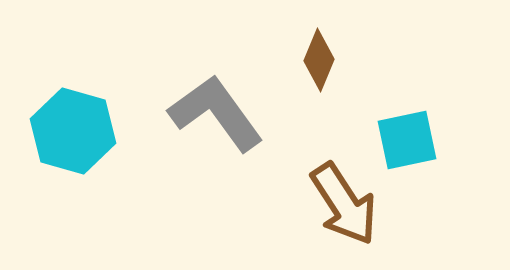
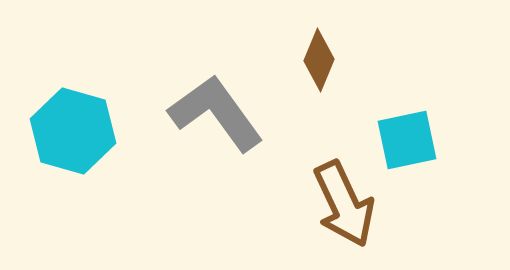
brown arrow: rotated 8 degrees clockwise
